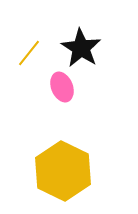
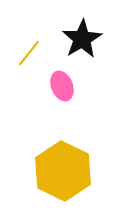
black star: moved 1 px right, 9 px up; rotated 9 degrees clockwise
pink ellipse: moved 1 px up
